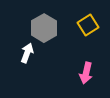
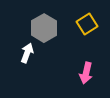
yellow square: moved 1 px left, 1 px up
